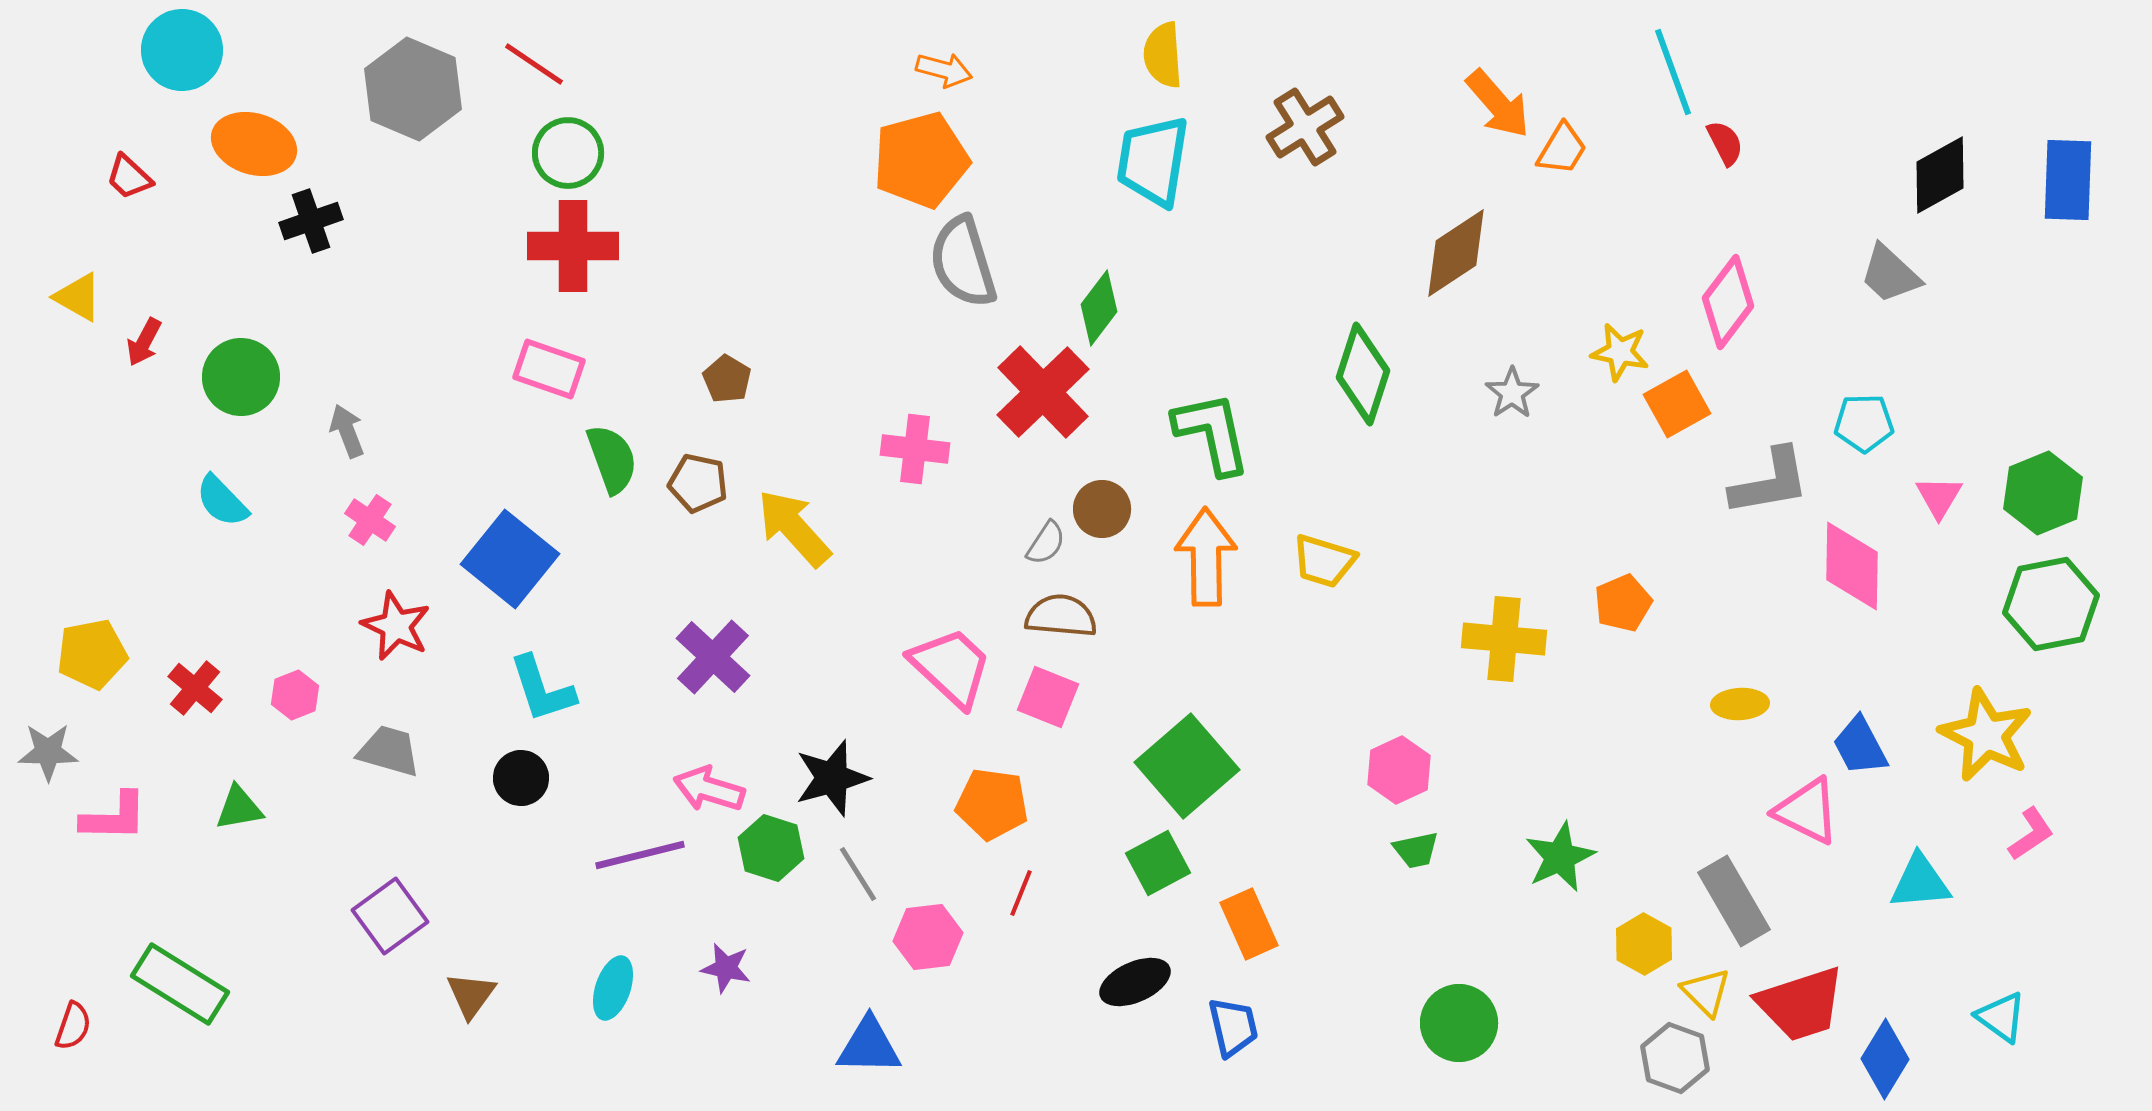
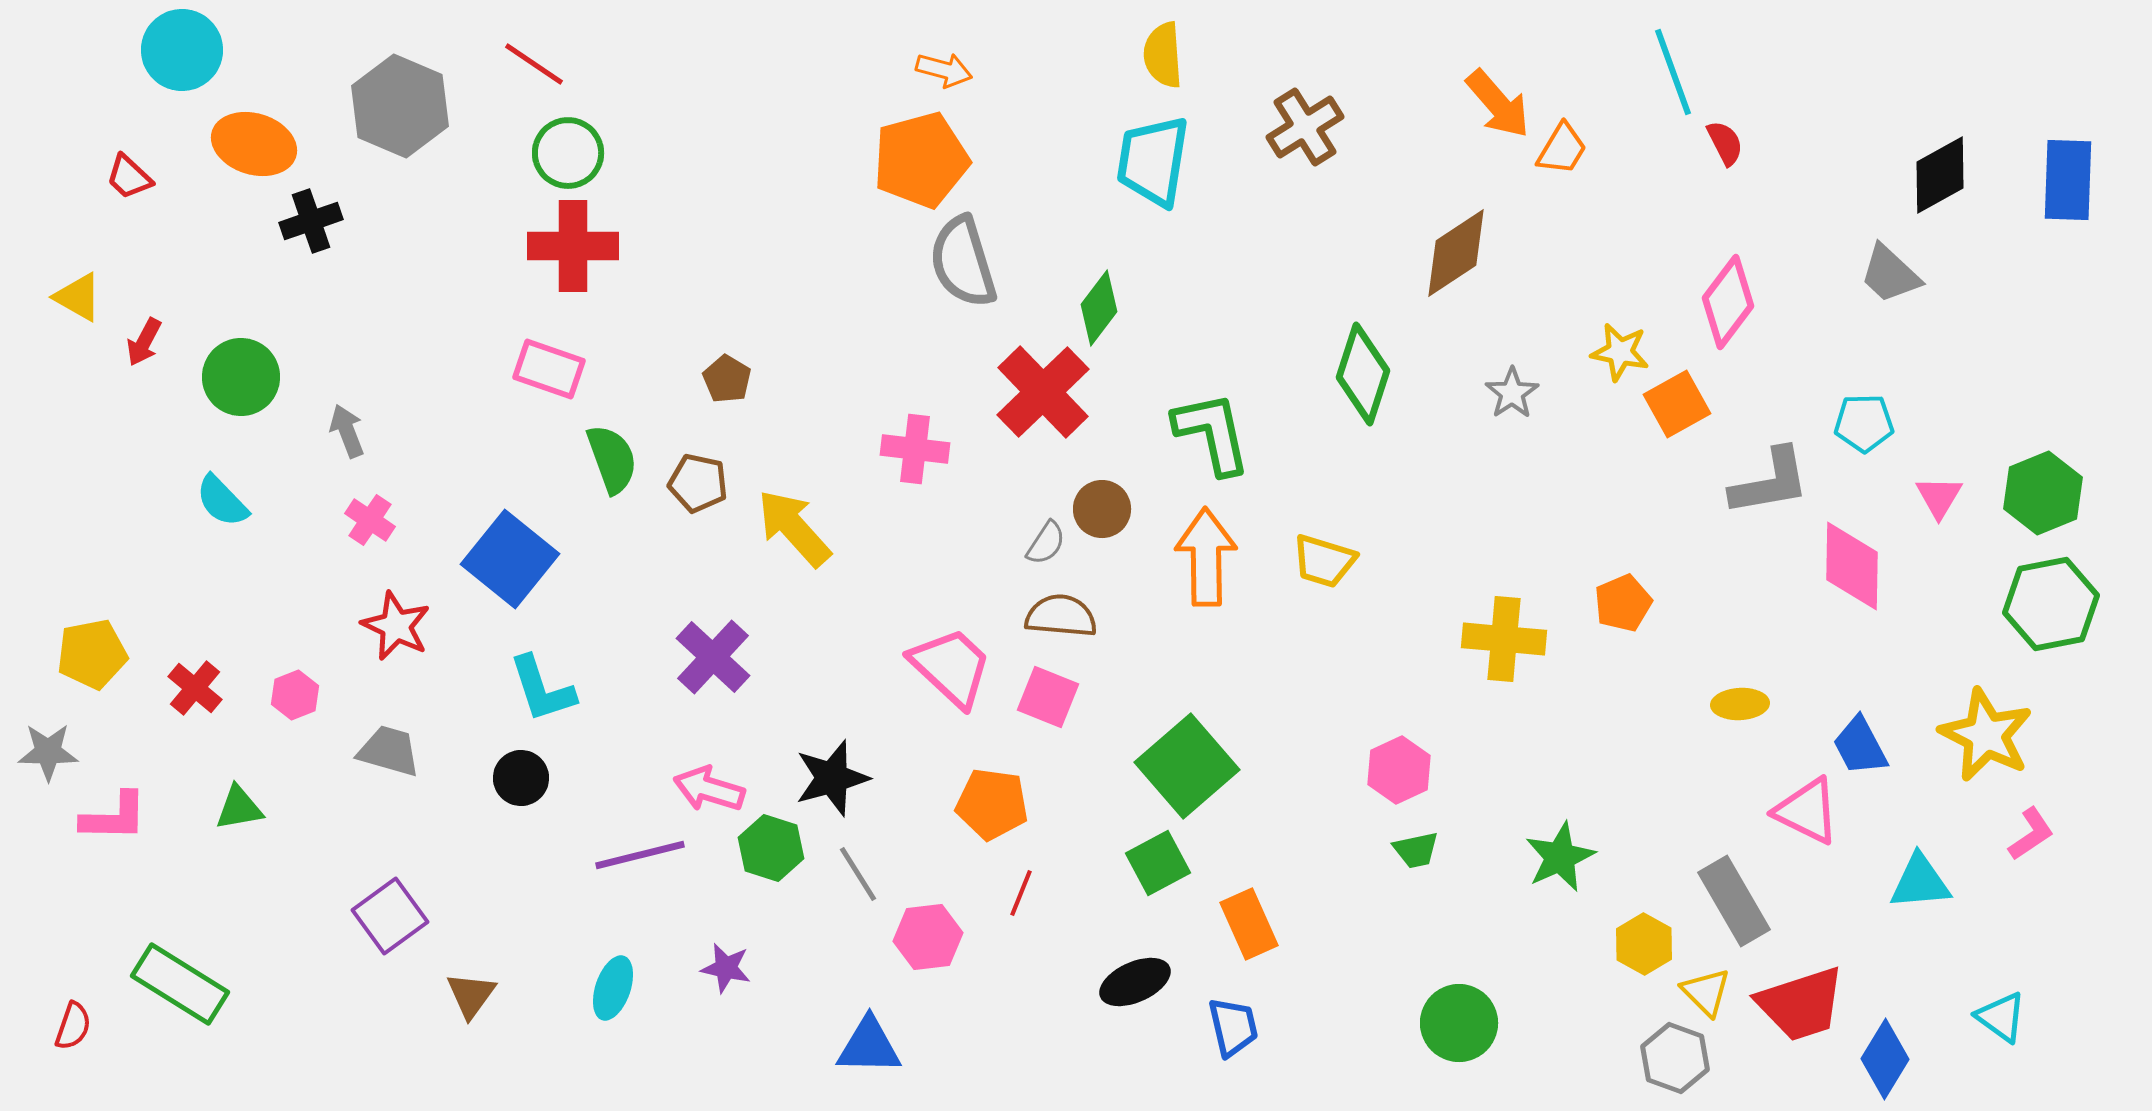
gray hexagon at (413, 89): moved 13 px left, 17 px down
